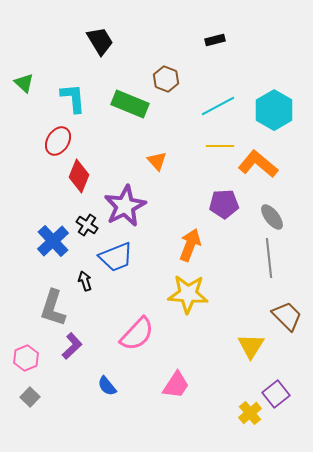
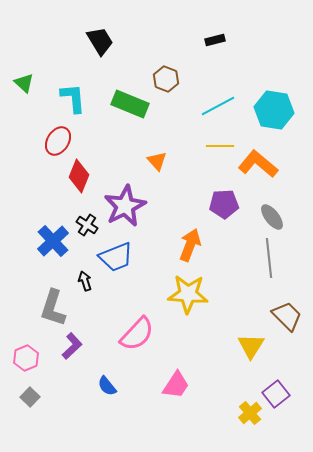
cyan hexagon: rotated 21 degrees counterclockwise
